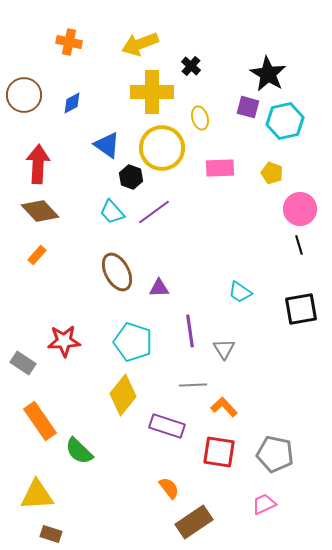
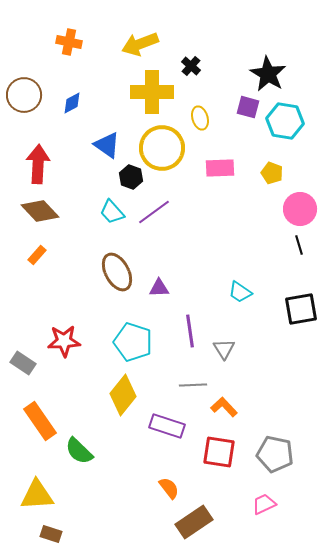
cyan hexagon at (285, 121): rotated 21 degrees clockwise
